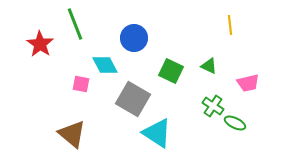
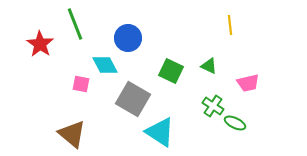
blue circle: moved 6 px left
cyan triangle: moved 3 px right, 1 px up
